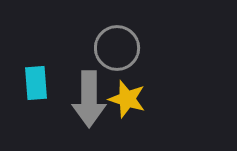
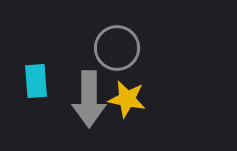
cyan rectangle: moved 2 px up
yellow star: rotated 6 degrees counterclockwise
